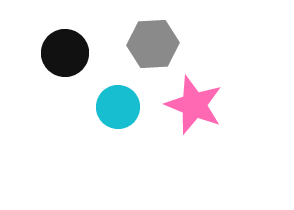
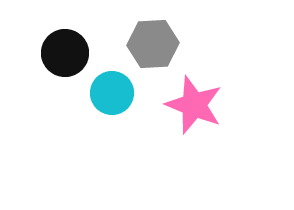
cyan circle: moved 6 px left, 14 px up
